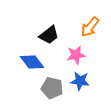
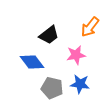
blue star: moved 3 px down
